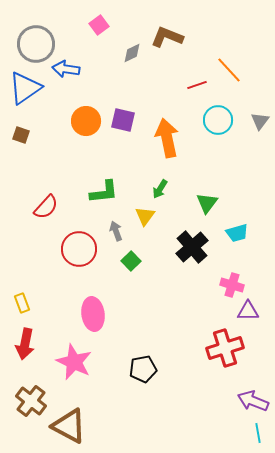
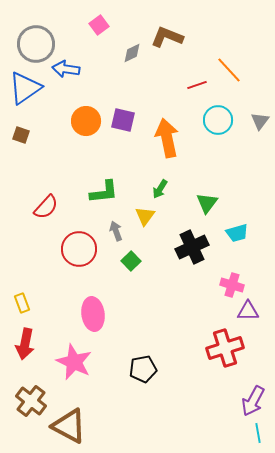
black cross: rotated 16 degrees clockwise
purple arrow: rotated 84 degrees counterclockwise
